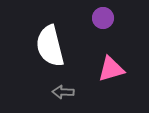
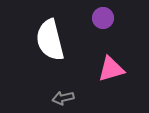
white semicircle: moved 6 px up
gray arrow: moved 6 px down; rotated 15 degrees counterclockwise
